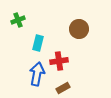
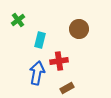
green cross: rotated 16 degrees counterclockwise
cyan rectangle: moved 2 px right, 3 px up
blue arrow: moved 1 px up
brown rectangle: moved 4 px right
